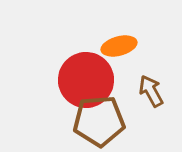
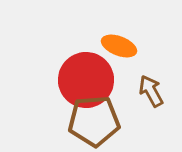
orange ellipse: rotated 36 degrees clockwise
brown pentagon: moved 5 px left
